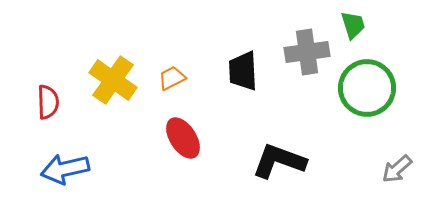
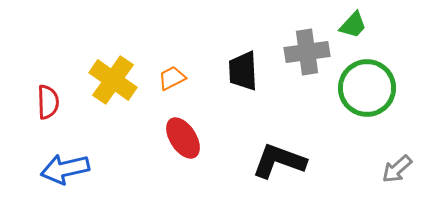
green trapezoid: rotated 60 degrees clockwise
